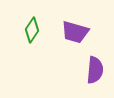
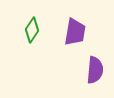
purple trapezoid: rotated 96 degrees counterclockwise
